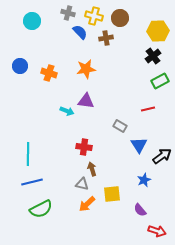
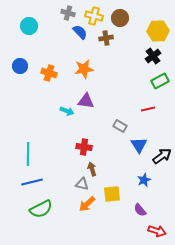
cyan circle: moved 3 px left, 5 px down
orange star: moved 2 px left
